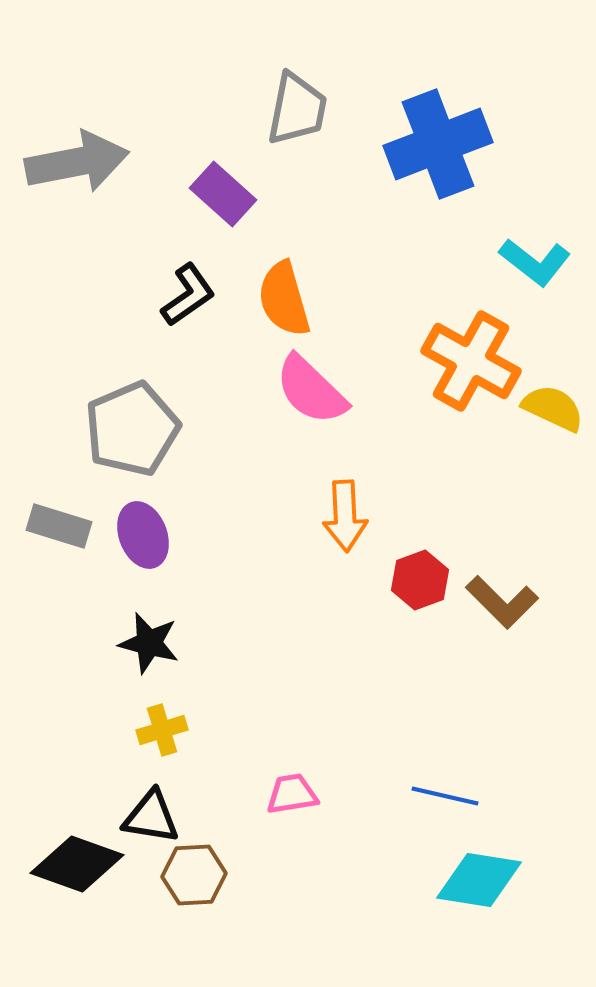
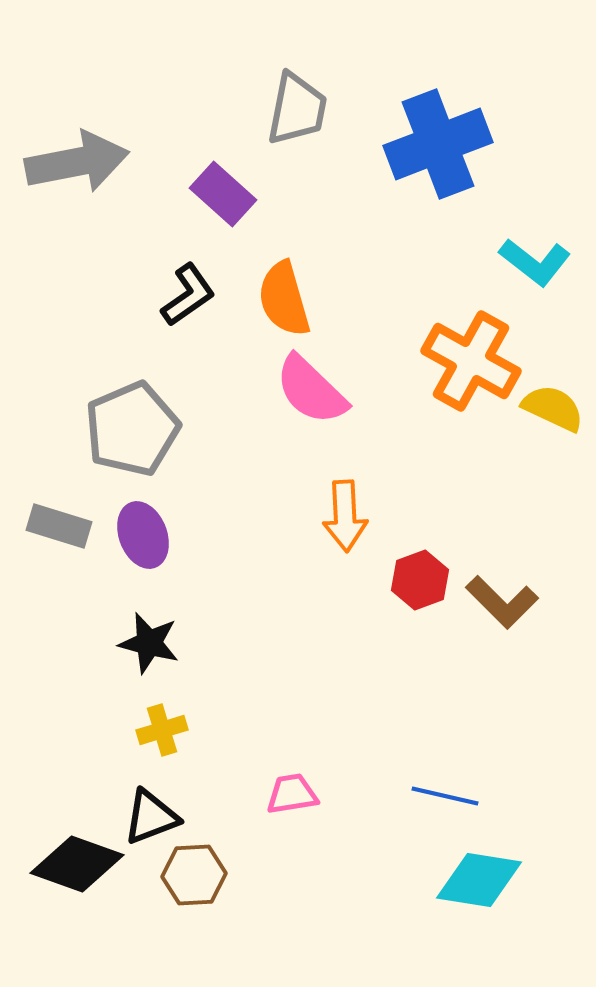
black triangle: rotated 30 degrees counterclockwise
